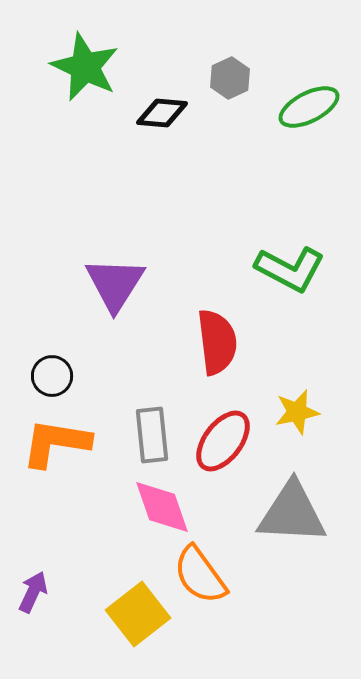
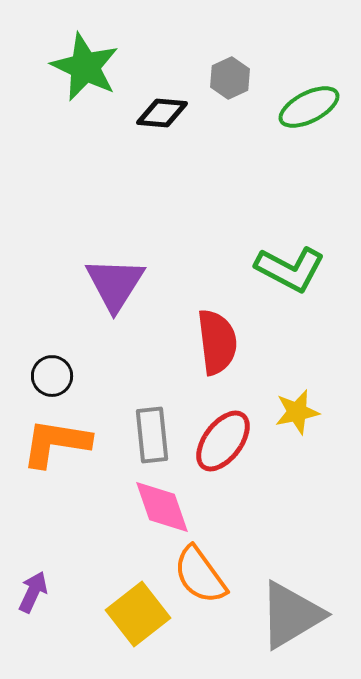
gray triangle: moved 1 px left, 102 px down; rotated 34 degrees counterclockwise
